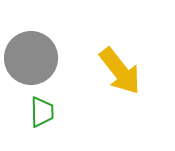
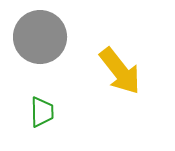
gray circle: moved 9 px right, 21 px up
